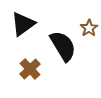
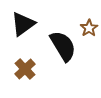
brown cross: moved 5 px left
